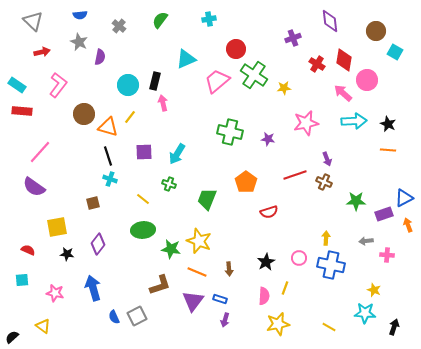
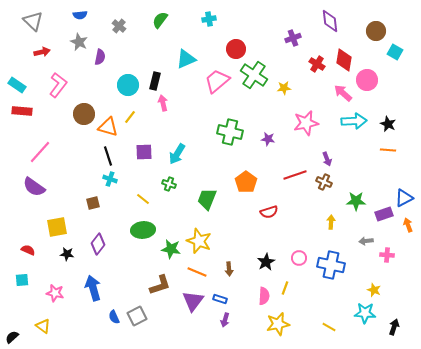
yellow arrow at (326, 238): moved 5 px right, 16 px up
